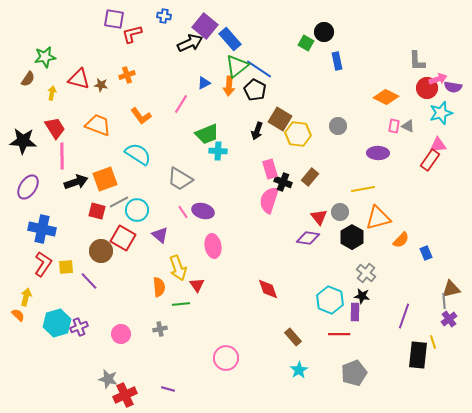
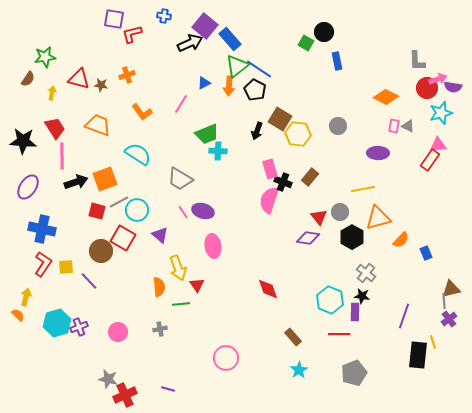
orange L-shape at (141, 116): moved 1 px right, 4 px up
pink circle at (121, 334): moved 3 px left, 2 px up
